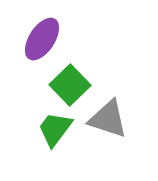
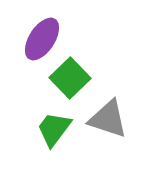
green square: moved 7 px up
green trapezoid: moved 1 px left
